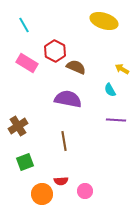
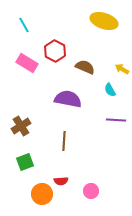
brown semicircle: moved 9 px right
brown cross: moved 3 px right
brown line: rotated 12 degrees clockwise
pink circle: moved 6 px right
